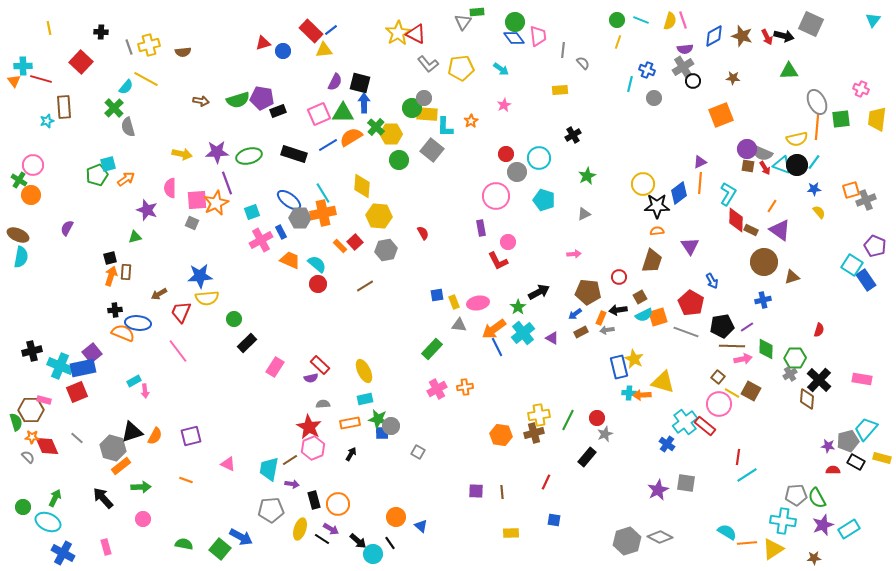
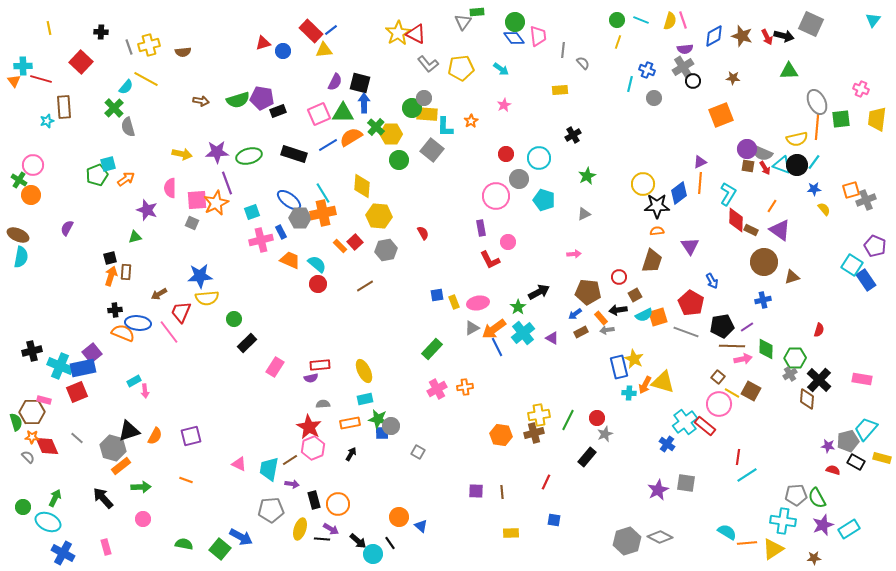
gray circle at (517, 172): moved 2 px right, 7 px down
yellow semicircle at (819, 212): moved 5 px right, 3 px up
pink cross at (261, 240): rotated 15 degrees clockwise
red L-shape at (498, 261): moved 8 px left, 1 px up
brown square at (640, 297): moved 5 px left, 2 px up
orange rectangle at (601, 318): rotated 64 degrees counterclockwise
gray triangle at (459, 325): moved 13 px right, 3 px down; rotated 35 degrees counterclockwise
pink line at (178, 351): moved 9 px left, 19 px up
red rectangle at (320, 365): rotated 48 degrees counterclockwise
orange arrow at (642, 395): moved 3 px right, 10 px up; rotated 60 degrees counterclockwise
brown hexagon at (31, 410): moved 1 px right, 2 px down
black triangle at (132, 432): moved 3 px left, 1 px up
pink triangle at (228, 464): moved 11 px right
red semicircle at (833, 470): rotated 16 degrees clockwise
orange circle at (396, 517): moved 3 px right
black line at (322, 539): rotated 28 degrees counterclockwise
